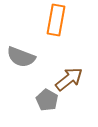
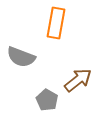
orange rectangle: moved 3 px down
brown arrow: moved 9 px right, 1 px down
